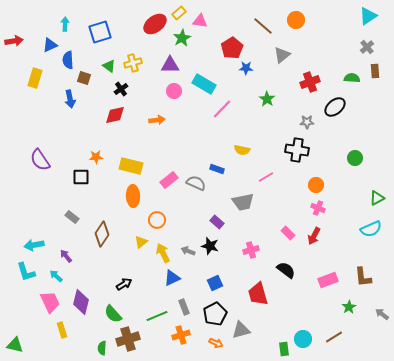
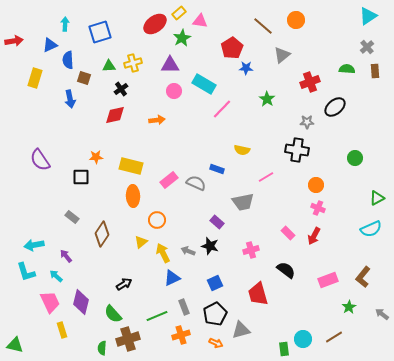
green triangle at (109, 66): rotated 40 degrees counterclockwise
green semicircle at (352, 78): moved 5 px left, 9 px up
brown L-shape at (363, 277): rotated 45 degrees clockwise
